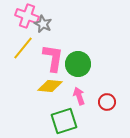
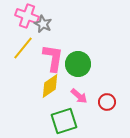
yellow diamond: rotated 40 degrees counterclockwise
pink arrow: rotated 150 degrees clockwise
